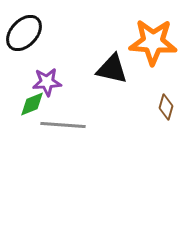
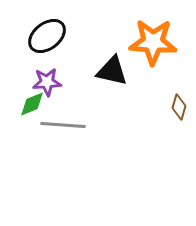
black ellipse: moved 23 px right, 3 px down; rotated 9 degrees clockwise
black triangle: moved 2 px down
brown diamond: moved 13 px right
